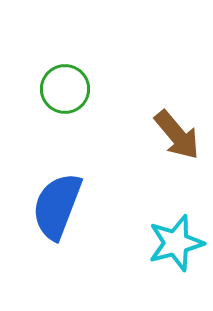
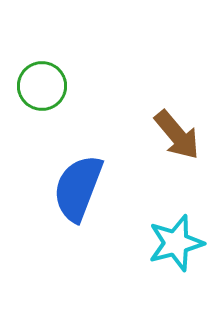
green circle: moved 23 px left, 3 px up
blue semicircle: moved 21 px right, 18 px up
